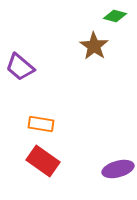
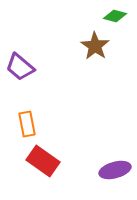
brown star: moved 1 px right
orange rectangle: moved 14 px left; rotated 70 degrees clockwise
purple ellipse: moved 3 px left, 1 px down
